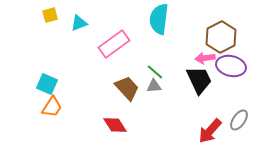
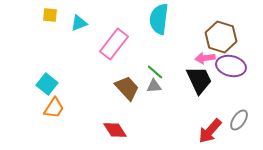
yellow square: rotated 21 degrees clockwise
brown hexagon: rotated 16 degrees counterclockwise
pink rectangle: rotated 16 degrees counterclockwise
cyan square: rotated 15 degrees clockwise
orange trapezoid: moved 2 px right, 1 px down
red diamond: moved 5 px down
